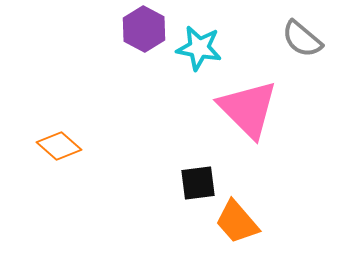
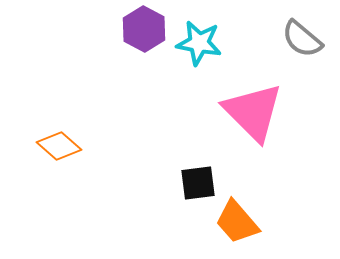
cyan star: moved 5 px up
pink triangle: moved 5 px right, 3 px down
